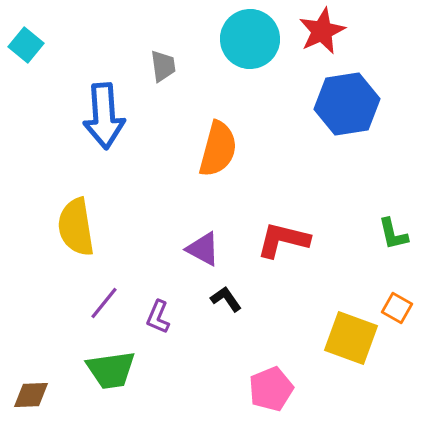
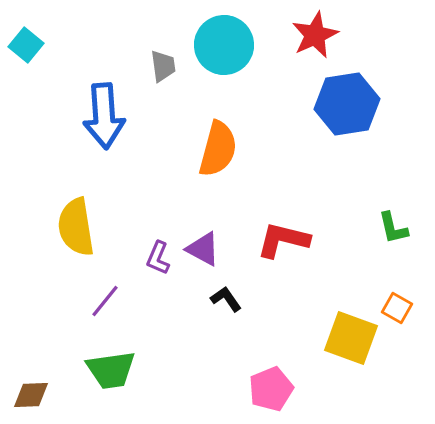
red star: moved 7 px left, 4 px down
cyan circle: moved 26 px left, 6 px down
green L-shape: moved 6 px up
purple line: moved 1 px right, 2 px up
purple L-shape: moved 59 px up
